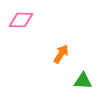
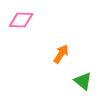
green triangle: rotated 36 degrees clockwise
